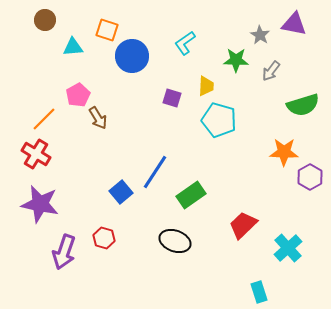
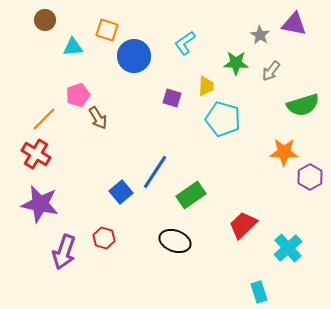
blue circle: moved 2 px right
green star: moved 3 px down
pink pentagon: rotated 10 degrees clockwise
cyan pentagon: moved 4 px right, 1 px up
